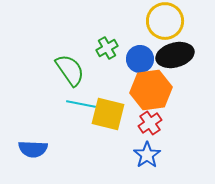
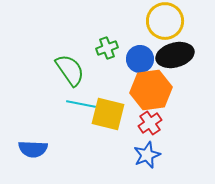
green cross: rotated 10 degrees clockwise
blue star: rotated 12 degrees clockwise
